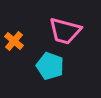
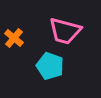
orange cross: moved 3 px up
